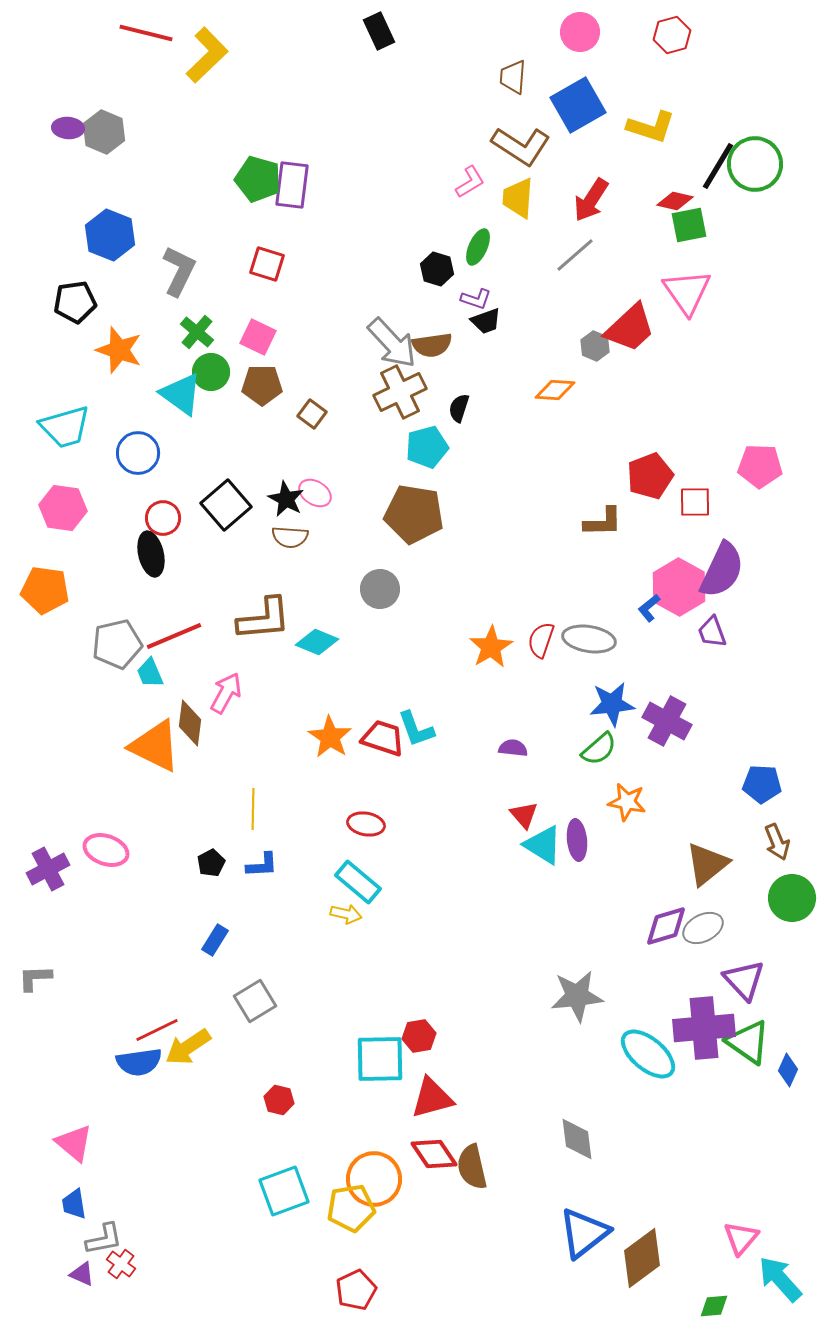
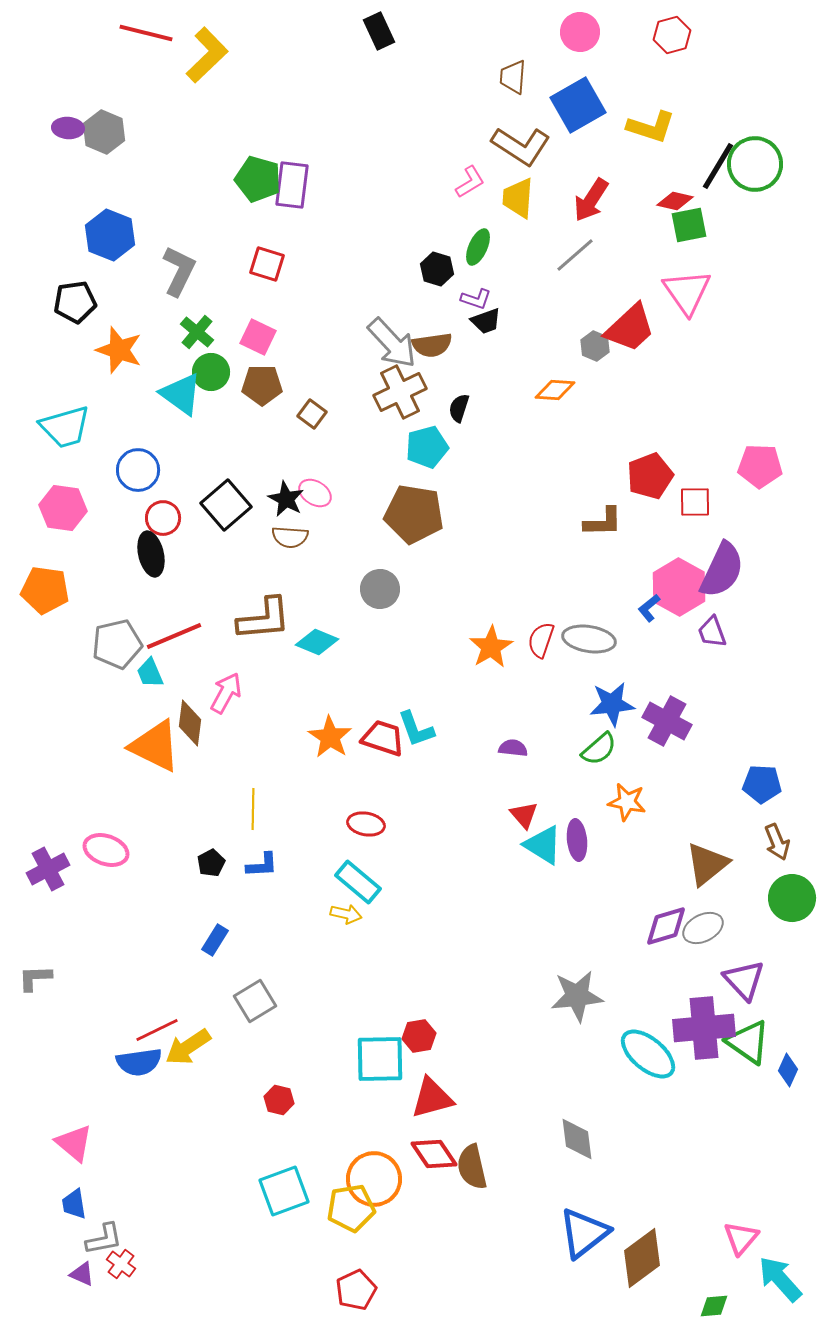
blue circle at (138, 453): moved 17 px down
